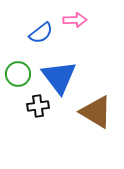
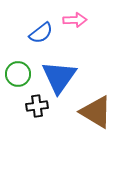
blue triangle: rotated 12 degrees clockwise
black cross: moved 1 px left
